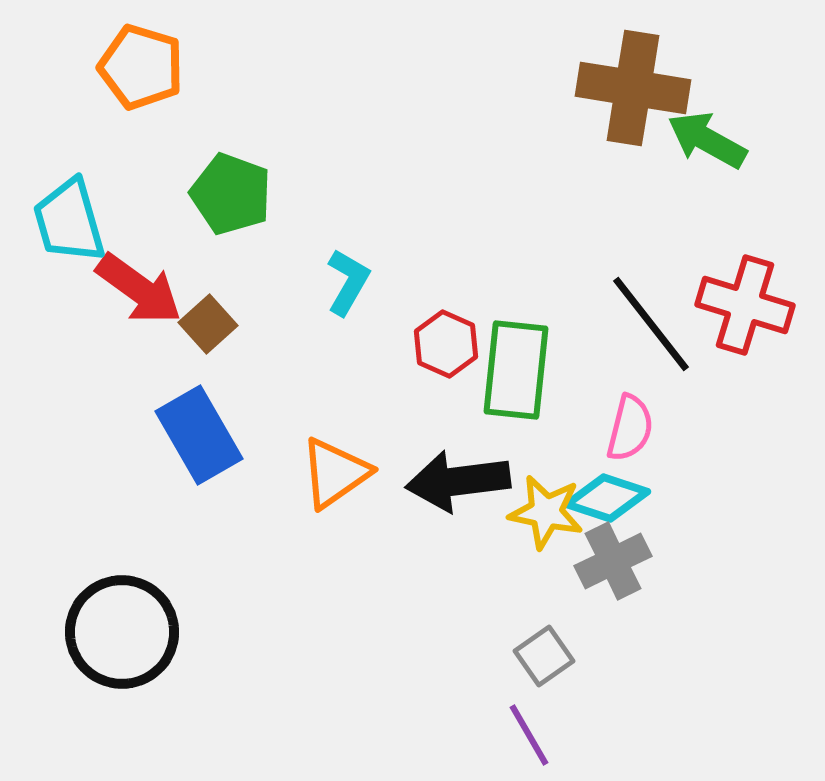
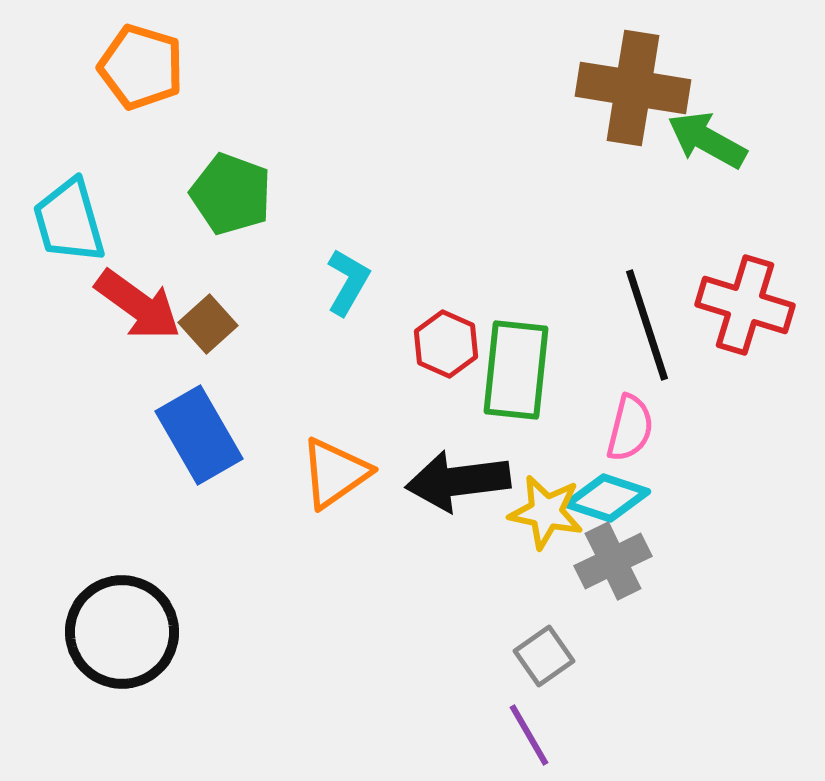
red arrow: moved 1 px left, 16 px down
black line: moved 4 px left, 1 px down; rotated 20 degrees clockwise
